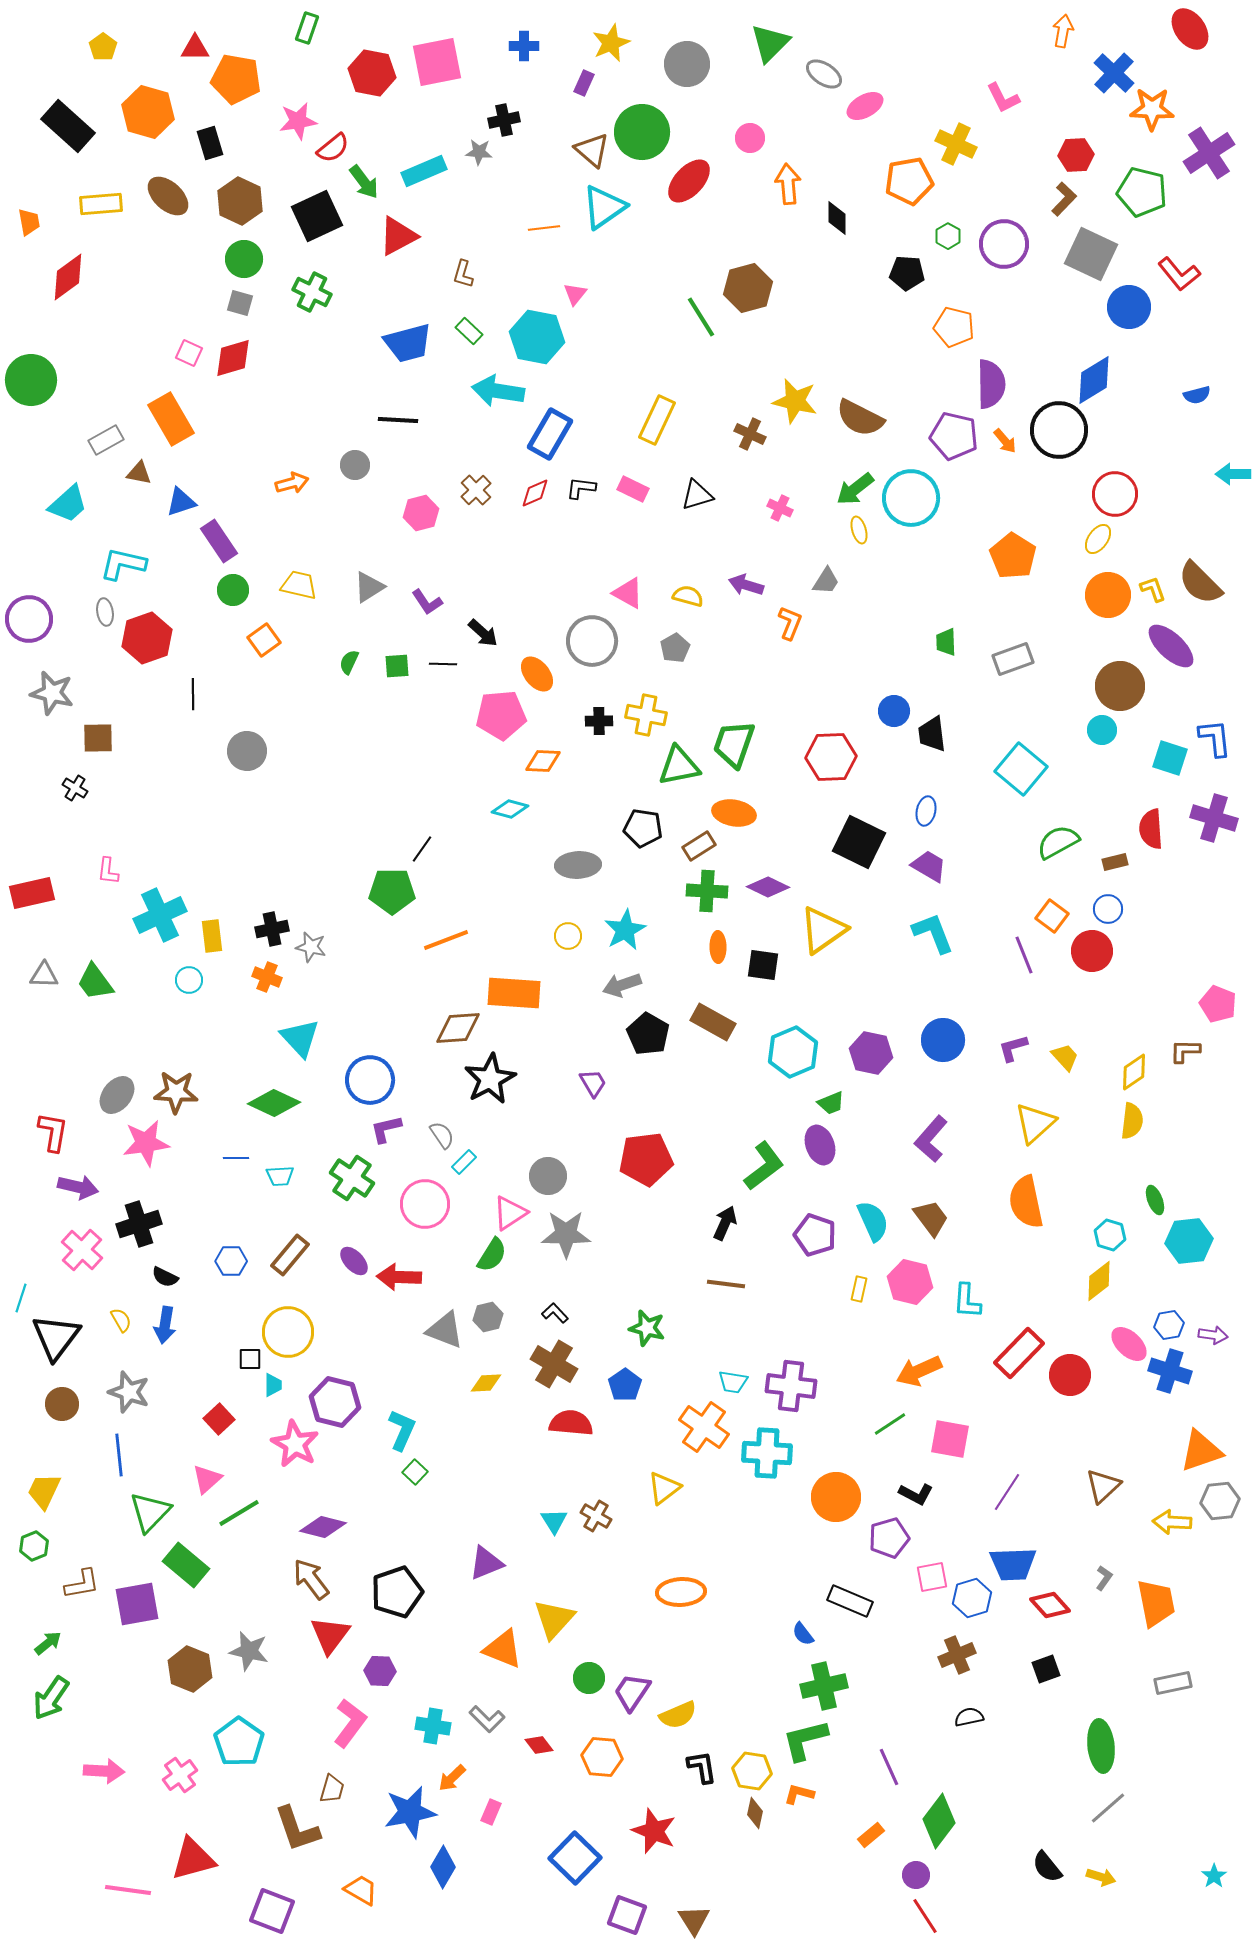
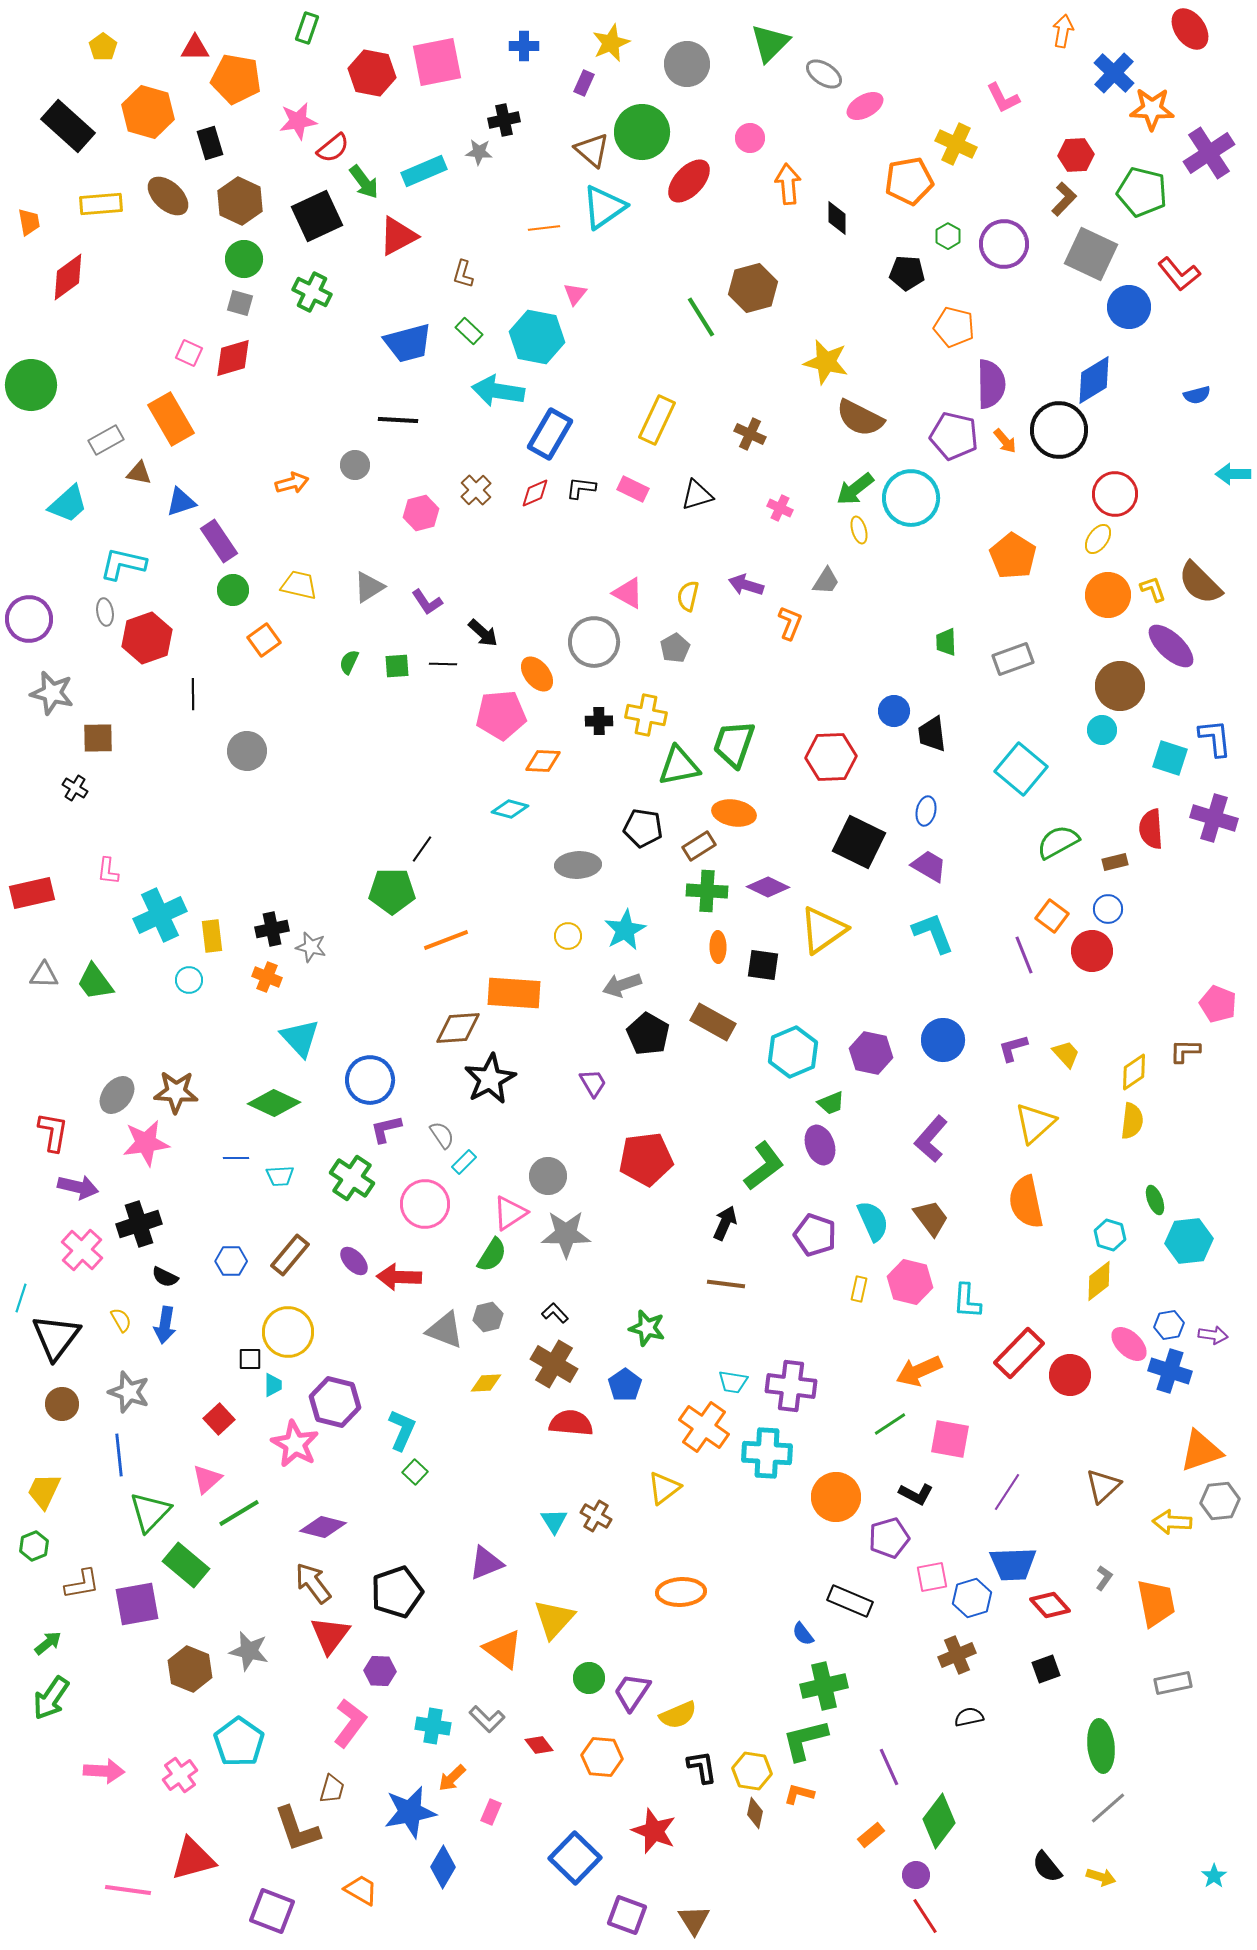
brown hexagon at (748, 288): moved 5 px right
green circle at (31, 380): moved 5 px down
yellow star at (795, 401): moved 31 px right, 39 px up
yellow semicircle at (688, 596): rotated 92 degrees counterclockwise
gray circle at (592, 641): moved 2 px right, 1 px down
yellow trapezoid at (1065, 1057): moved 1 px right, 3 px up
brown arrow at (311, 1579): moved 2 px right, 4 px down
orange triangle at (503, 1649): rotated 15 degrees clockwise
